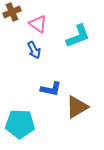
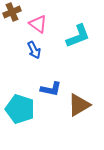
brown triangle: moved 2 px right, 2 px up
cyan pentagon: moved 15 px up; rotated 16 degrees clockwise
